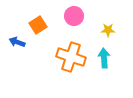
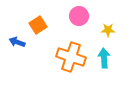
pink circle: moved 5 px right
